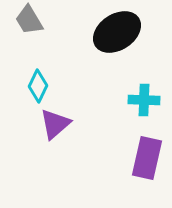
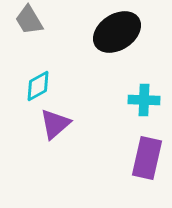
cyan diamond: rotated 36 degrees clockwise
